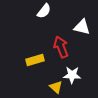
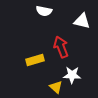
white semicircle: rotated 63 degrees clockwise
white triangle: moved 6 px up
